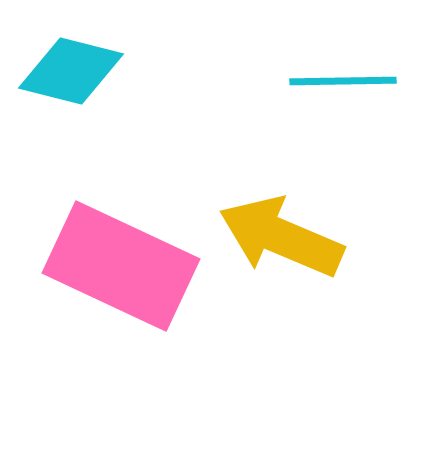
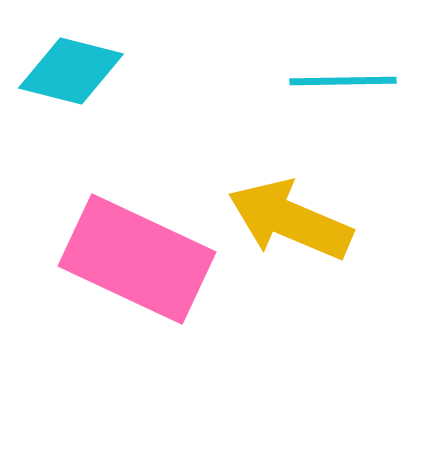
yellow arrow: moved 9 px right, 17 px up
pink rectangle: moved 16 px right, 7 px up
